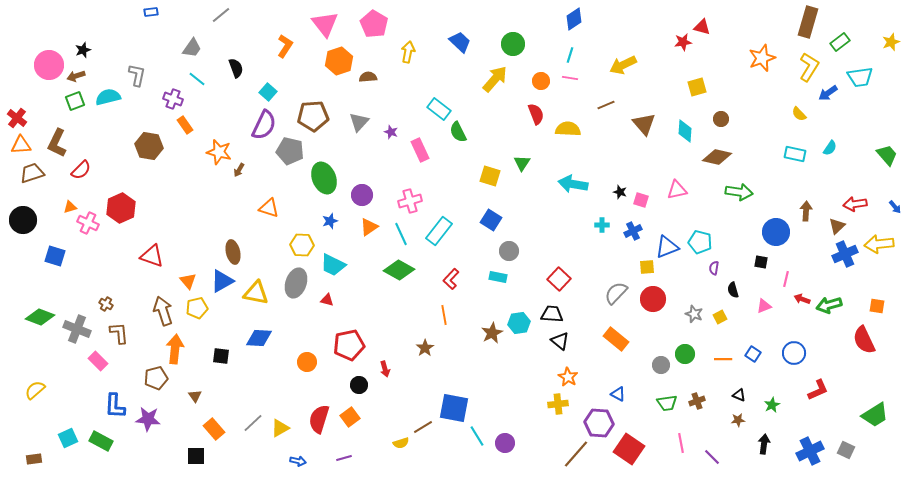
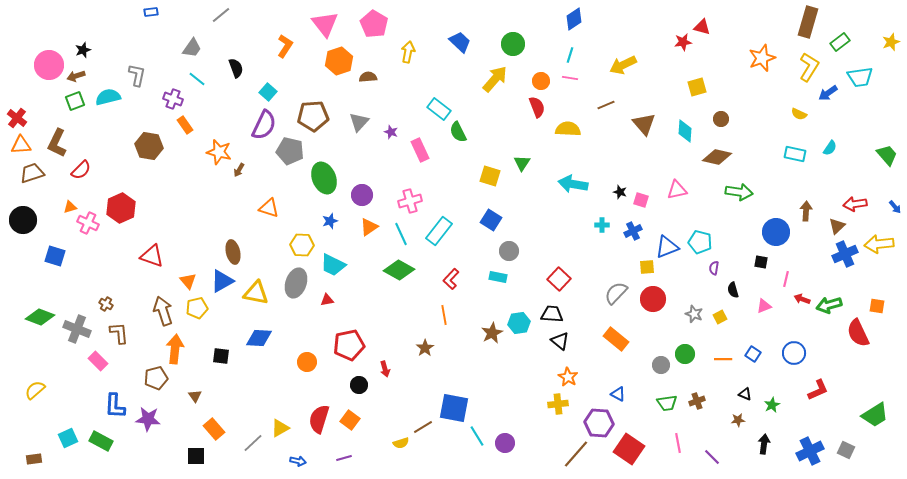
red semicircle at (536, 114): moved 1 px right, 7 px up
yellow semicircle at (799, 114): rotated 21 degrees counterclockwise
red triangle at (327, 300): rotated 24 degrees counterclockwise
red semicircle at (864, 340): moved 6 px left, 7 px up
black triangle at (739, 395): moved 6 px right, 1 px up
orange square at (350, 417): moved 3 px down; rotated 18 degrees counterclockwise
gray line at (253, 423): moved 20 px down
pink line at (681, 443): moved 3 px left
